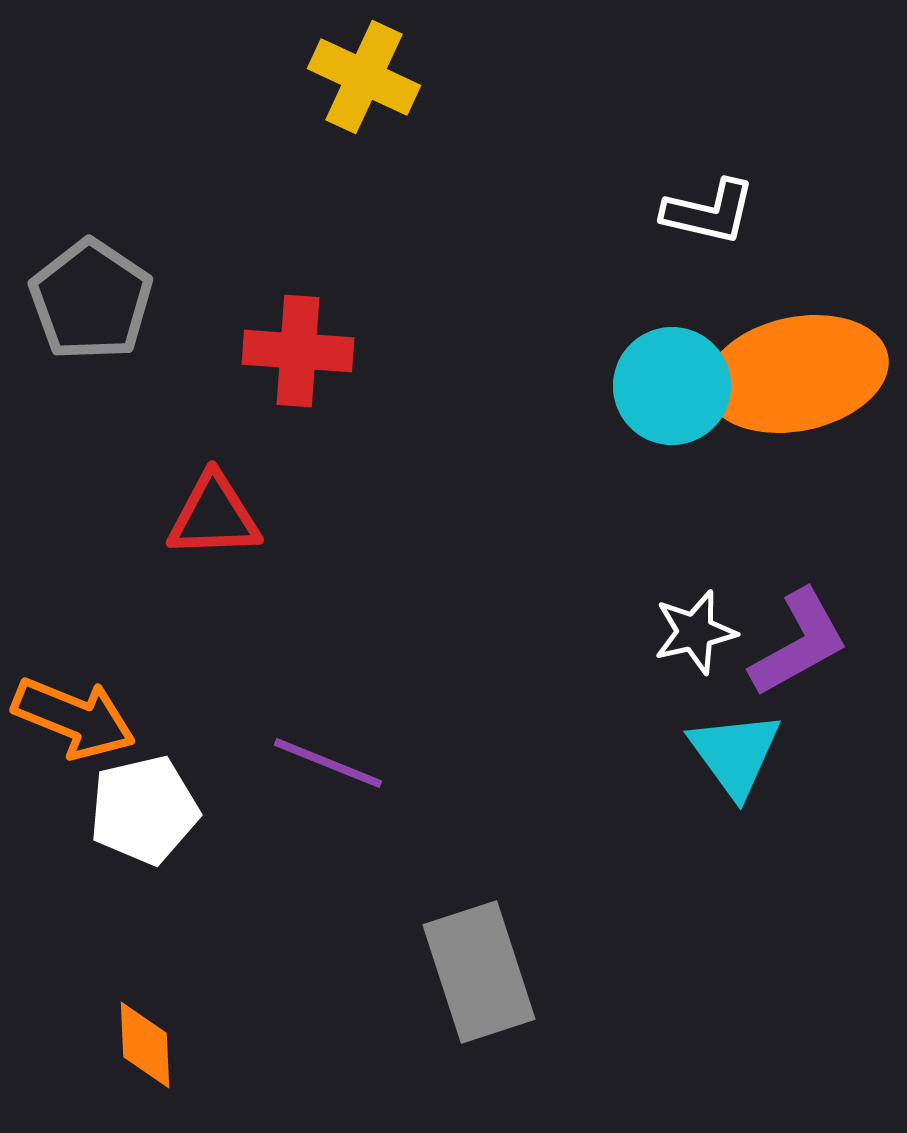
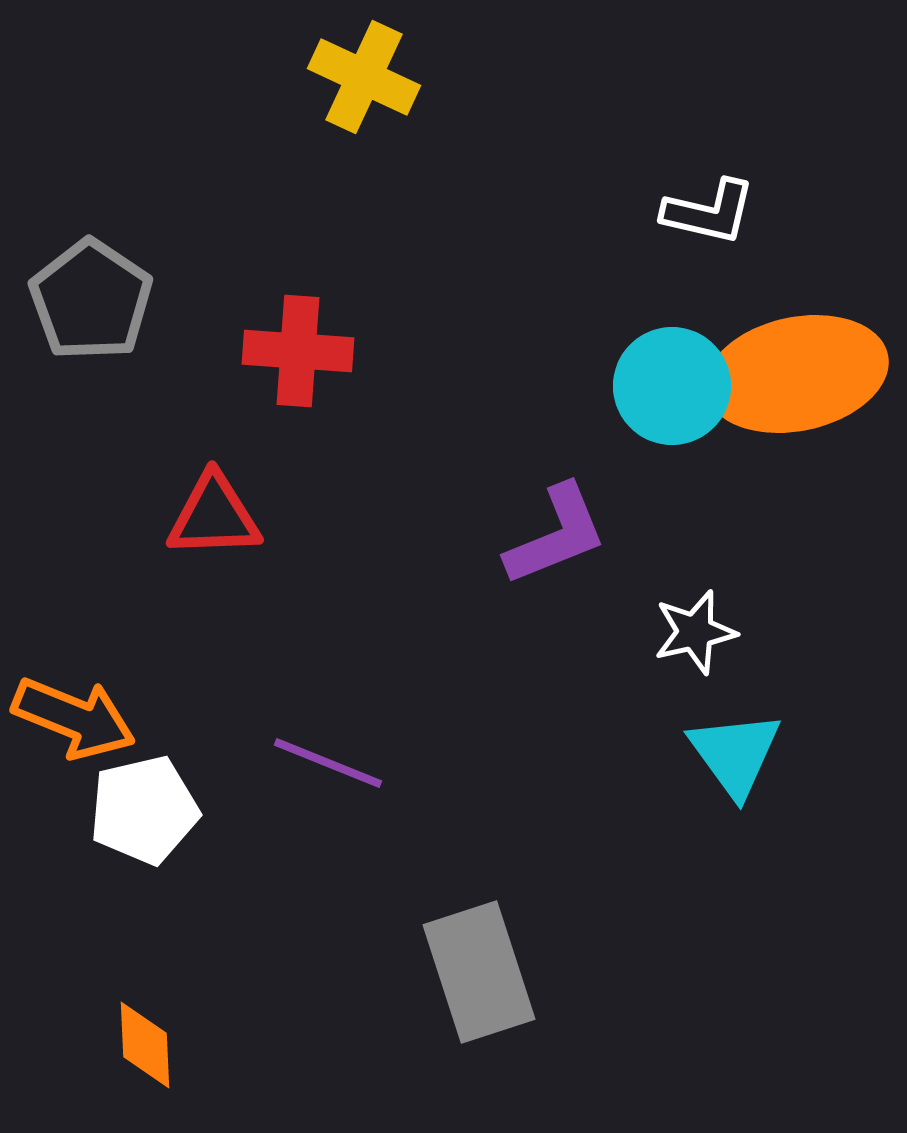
purple L-shape: moved 243 px left, 108 px up; rotated 7 degrees clockwise
